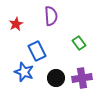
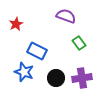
purple semicircle: moved 15 px right; rotated 66 degrees counterclockwise
blue rectangle: rotated 36 degrees counterclockwise
